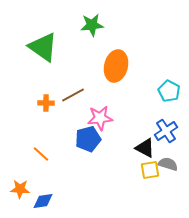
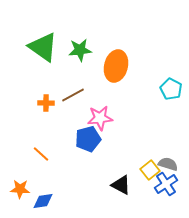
green star: moved 12 px left, 25 px down
cyan pentagon: moved 2 px right, 2 px up
blue cross: moved 53 px down
black triangle: moved 24 px left, 37 px down
yellow square: rotated 30 degrees counterclockwise
